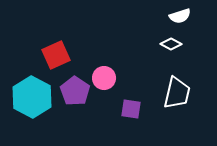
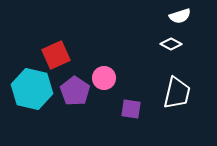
cyan hexagon: moved 8 px up; rotated 15 degrees counterclockwise
